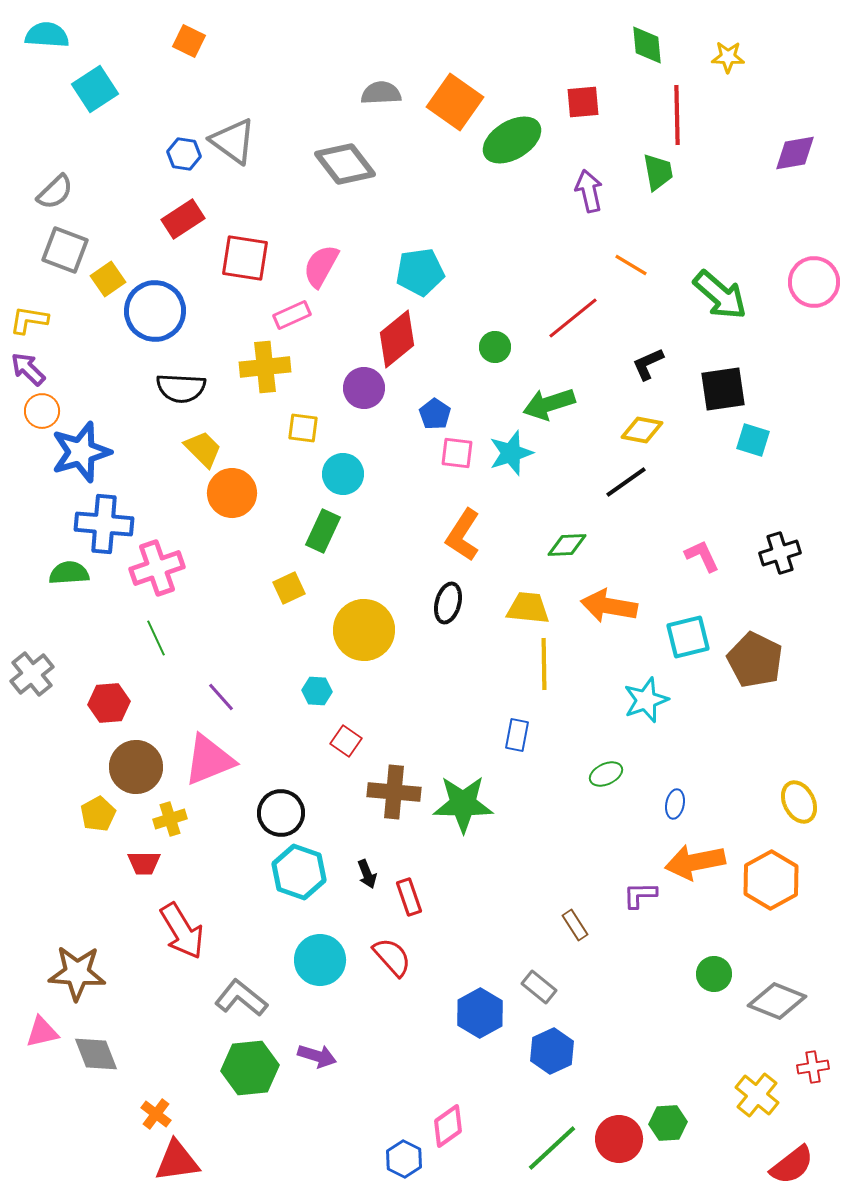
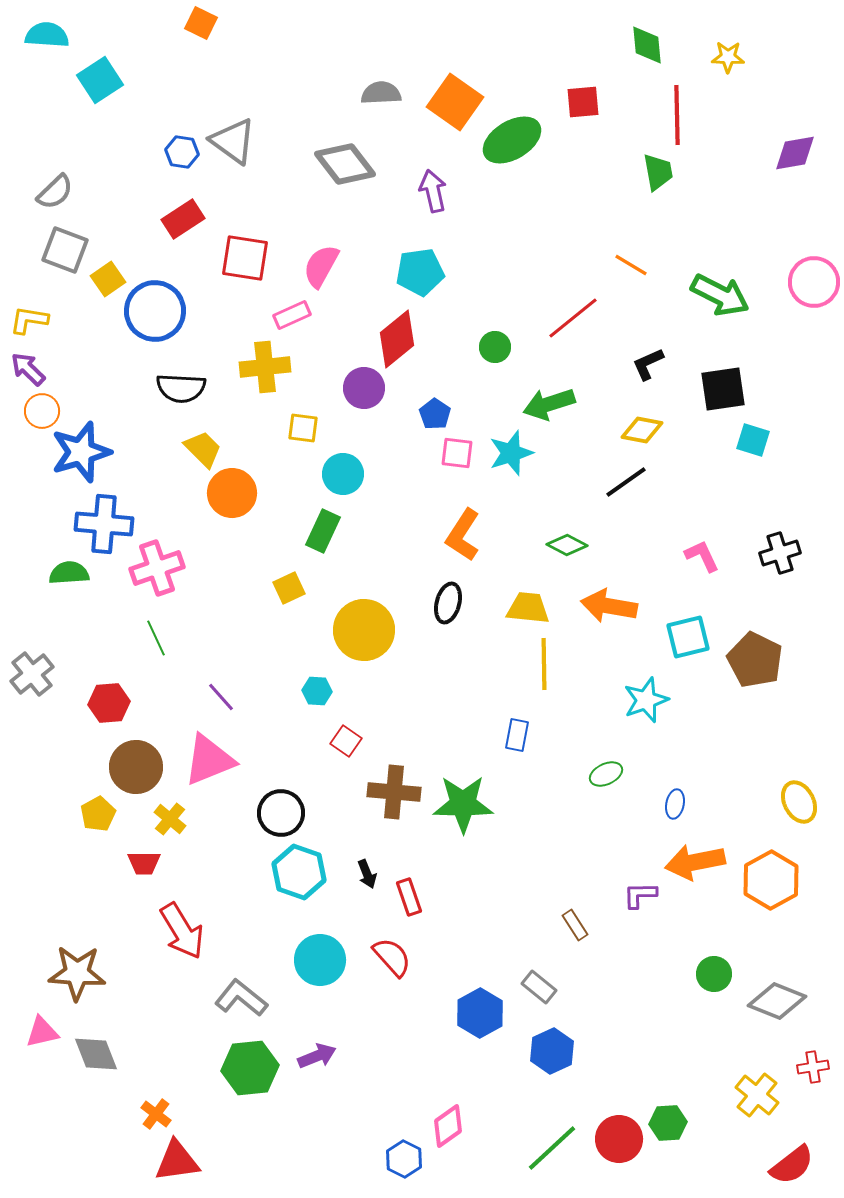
orange square at (189, 41): moved 12 px right, 18 px up
cyan square at (95, 89): moved 5 px right, 9 px up
blue hexagon at (184, 154): moved 2 px left, 2 px up
purple arrow at (589, 191): moved 156 px left
green arrow at (720, 295): rotated 14 degrees counterclockwise
green diamond at (567, 545): rotated 30 degrees clockwise
yellow cross at (170, 819): rotated 32 degrees counterclockwise
purple arrow at (317, 1056): rotated 39 degrees counterclockwise
